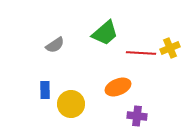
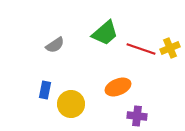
red line: moved 4 px up; rotated 16 degrees clockwise
blue rectangle: rotated 12 degrees clockwise
